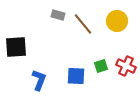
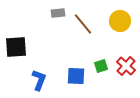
gray rectangle: moved 2 px up; rotated 24 degrees counterclockwise
yellow circle: moved 3 px right
red cross: rotated 18 degrees clockwise
